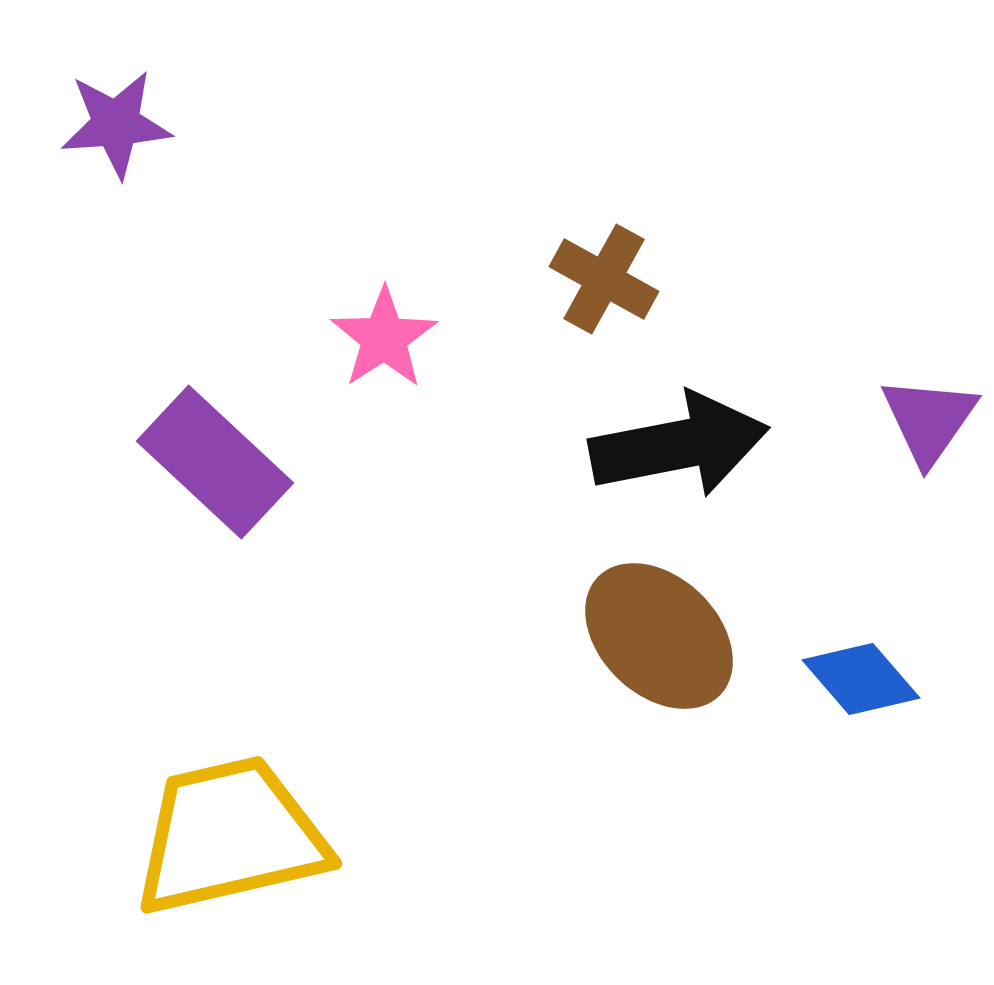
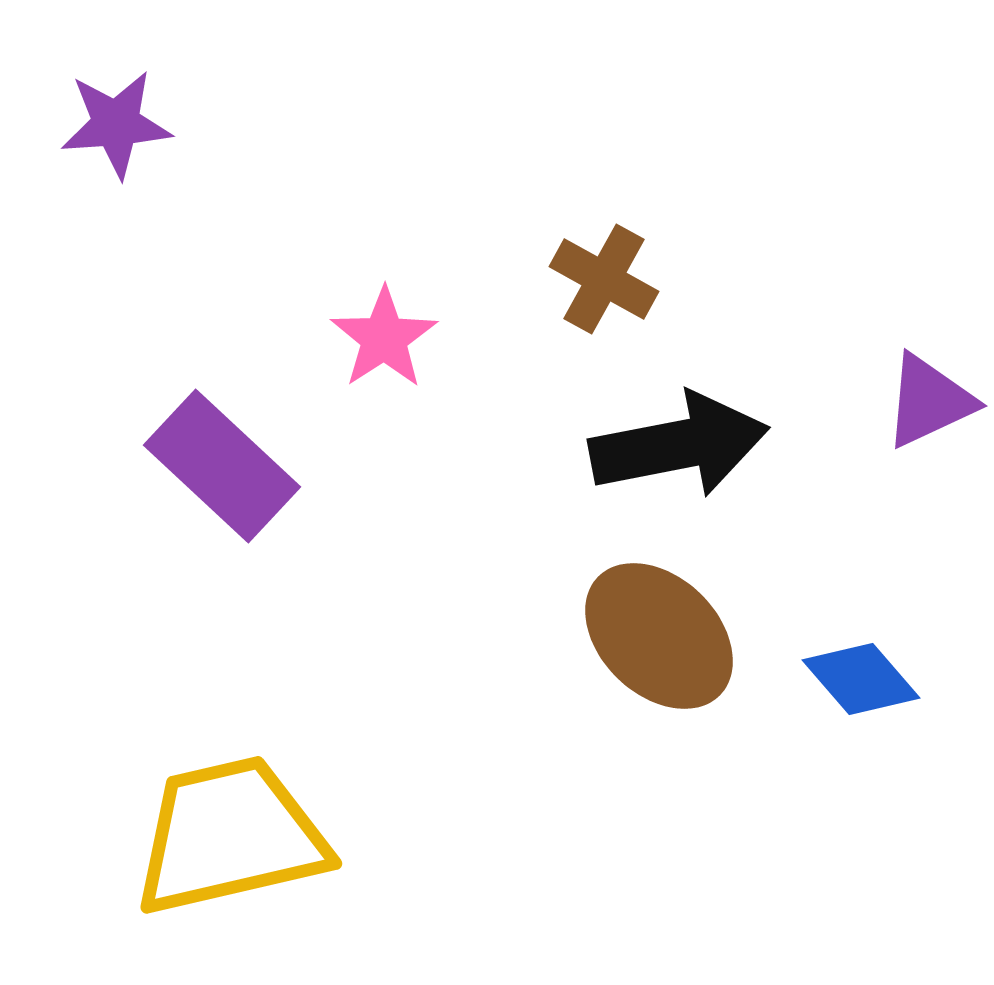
purple triangle: moved 19 px up; rotated 30 degrees clockwise
purple rectangle: moved 7 px right, 4 px down
